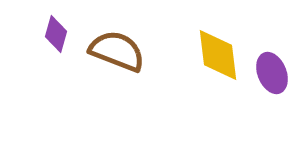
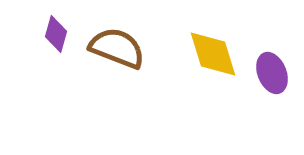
brown semicircle: moved 3 px up
yellow diamond: moved 5 px left, 1 px up; rotated 10 degrees counterclockwise
